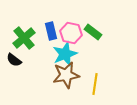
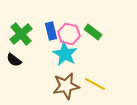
pink hexagon: moved 2 px left, 1 px down
green cross: moved 3 px left, 4 px up
cyan star: rotated 20 degrees counterclockwise
brown star: moved 11 px down
yellow line: rotated 70 degrees counterclockwise
